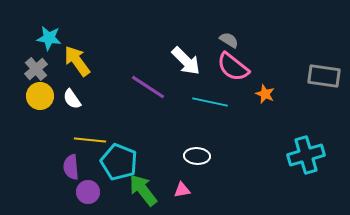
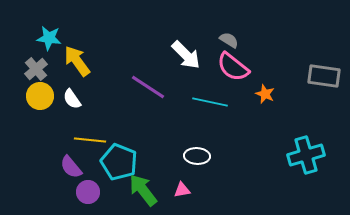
white arrow: moved 6 px up
purple semicircle: rotated 35 degrees counterclockwise
